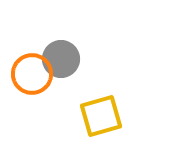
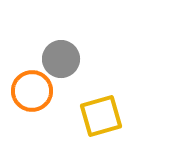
orange circle: moved 17 px down
